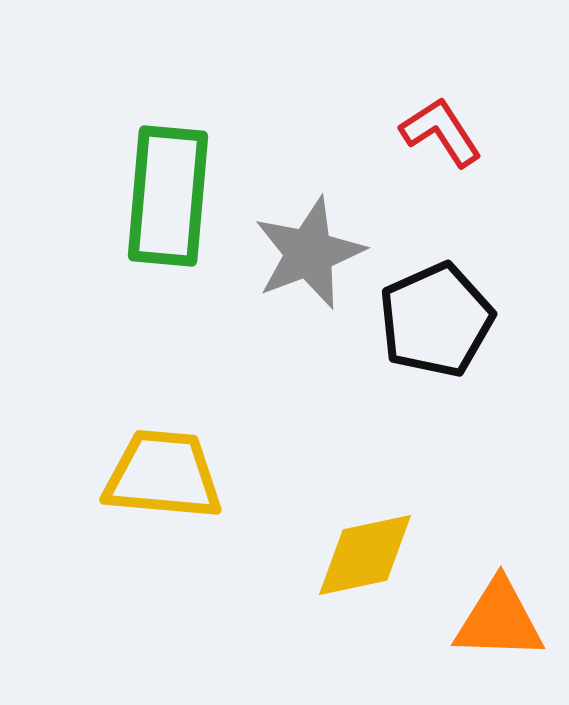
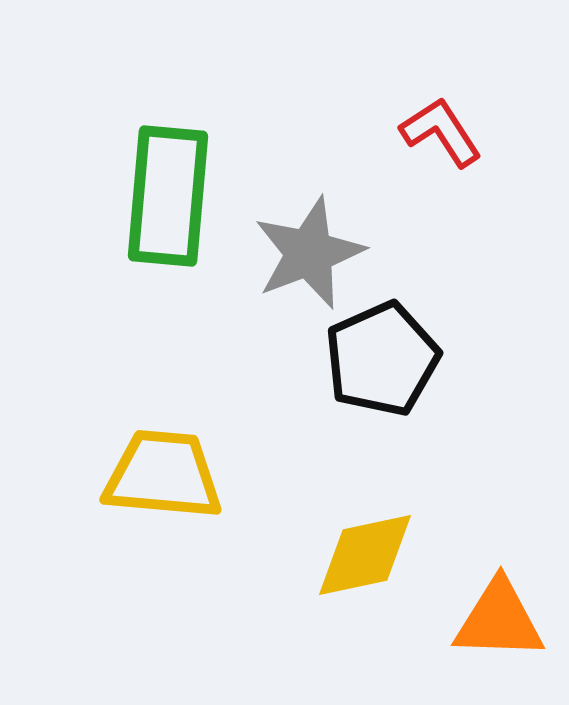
black pentagon: moved 54 px left, 39 px down
